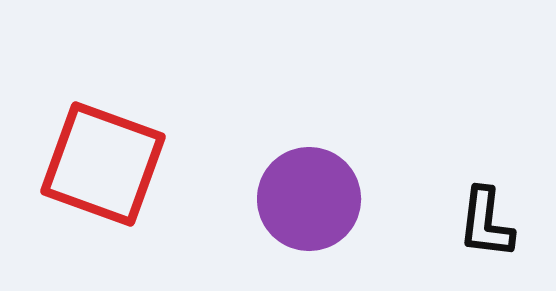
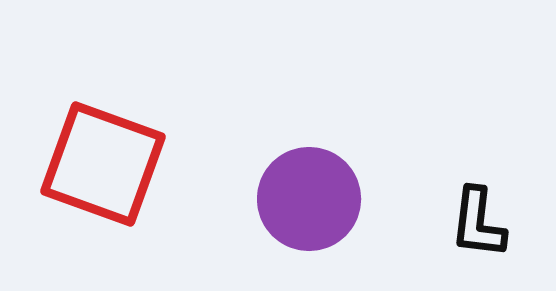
black L-shape: moved 8 px left
